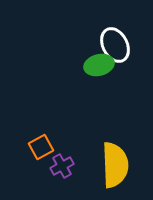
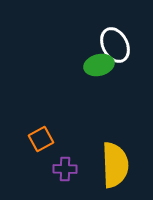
orange square: moved 8 px up
purple cross: moved 3 px right, 3 px down; rotated 30 degrees clockwise
